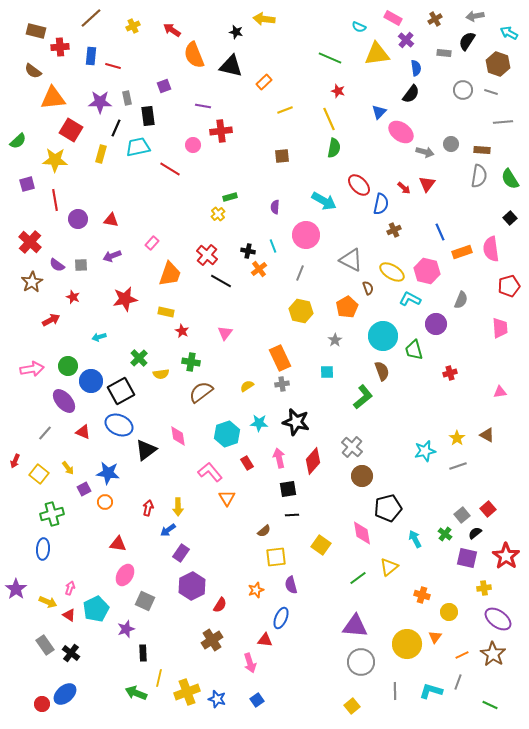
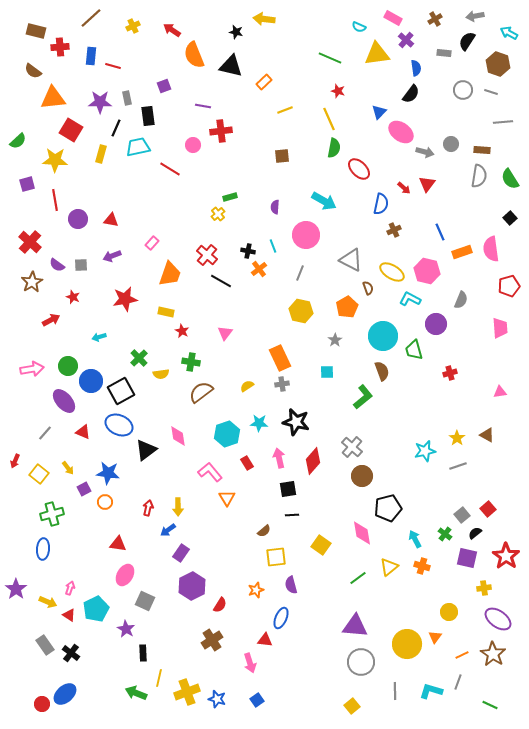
red ellipse at (359, 185): moved 16 px up
orange cross at (422, 595): moved 29 px up
purple star at (126, 629): rotated 24 degrees counterclockwise
